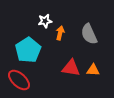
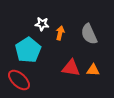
white star: moved 3 px left, 3 px down; rotated 16 degrees clockwise
